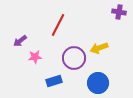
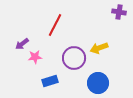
red line: moved 3 px left
purple arrow: moved 2 px right, 3 px down
blue rectangle: moved 4 px left
